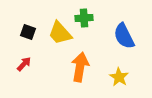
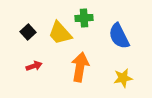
black square: rotated 28 degrees clockwise
blue semicircle: moved 5 px left
red arrow: moved 10 px right, 2 px down; rotated 28 degrees clockwise
yellow star: moved 4 px right, 1 px down; rotated 30 degrees clockwise
